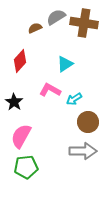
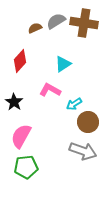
gray semicircle: moved 4 px down
cyan triangle: moved 2 px left
cyan arrow: moved 5 px down
gray arrow: rotated 20 degrees clockwise
